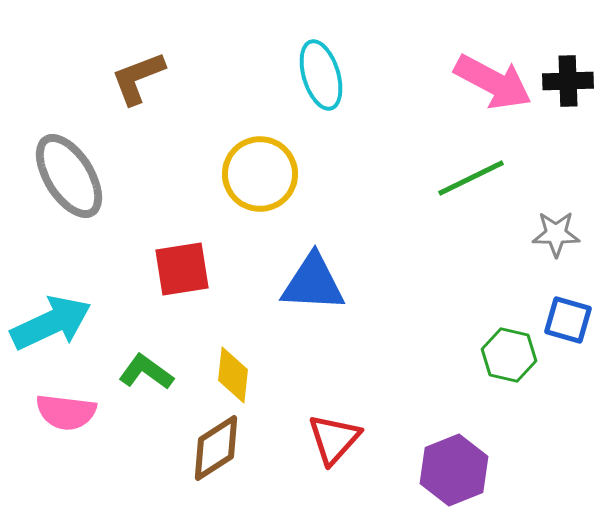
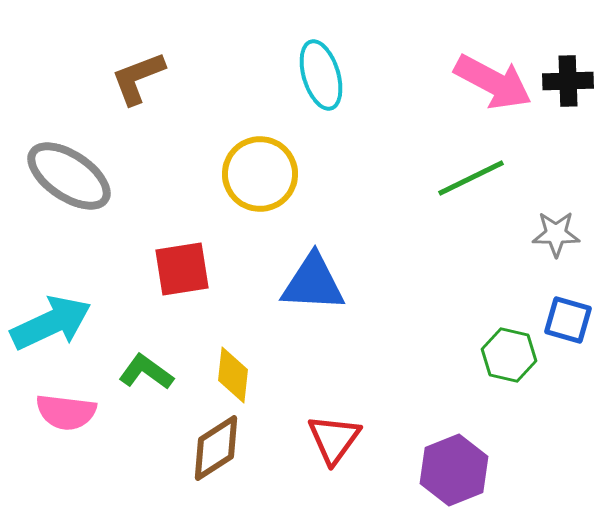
gray ellipse: rotated 24 degrees counterclockwise
red triangle: rotated 6 degrees counterclockwise
